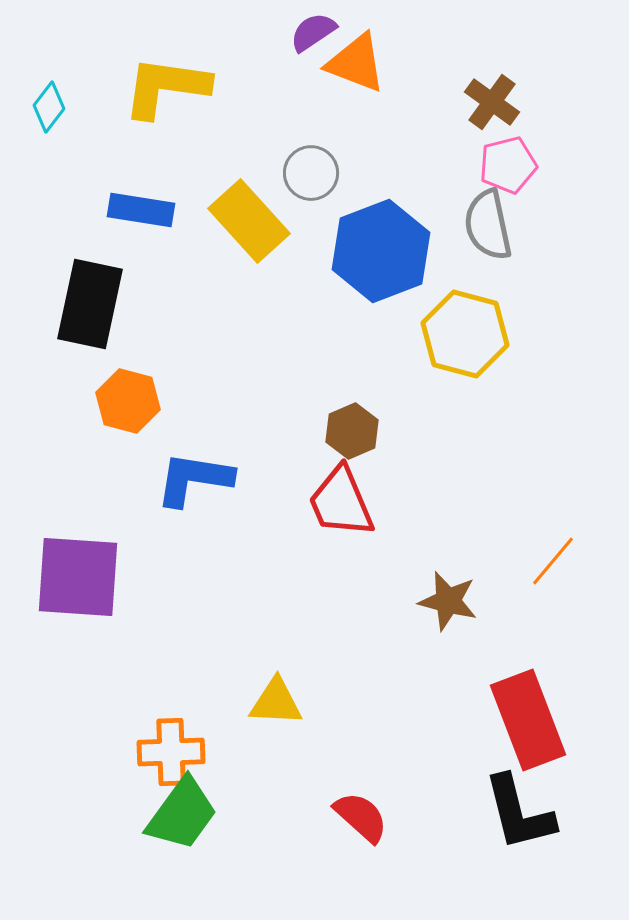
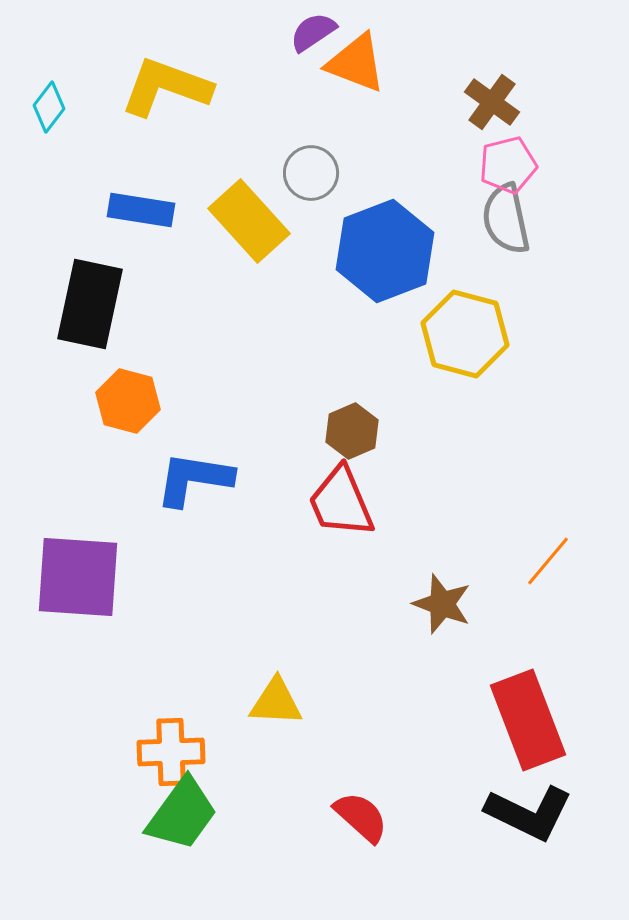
yellow L-shape: rotated 12 degrees clockwise
gray semicircle: moved 18 px right, 6 px up
blue hexagon: moved 4 px right
orange line: moved 5 px left
brown star: moved 6 px left, 3 px down; rotated 6 degrees clockwise
black L-shape: moved 10 px right; rotated 50 degrees counterclockwise
